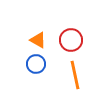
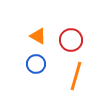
orange triangle: moved 4 px up
orange line: moved 1 px right, 1 px down; rotated 28 degrees clockwise
